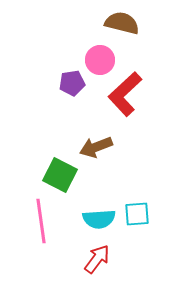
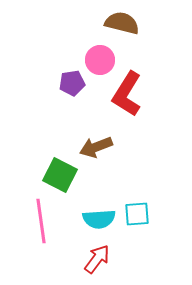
red L-shape: moved 2 px right; rotated 15 degrees counterclockwise
